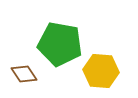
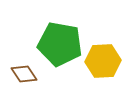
yellow hexagon: moved 2 px right, 10 px up; rotated 8 degrees counterclockwise
